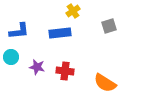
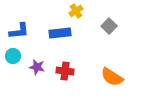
yellow cross: moved 3 px right
gray square: rotated 28 degrees counterclockwise
cyan circle: moved 2 px right, 1 px up
orange semicircle: moved 7 px right, 6 px up
